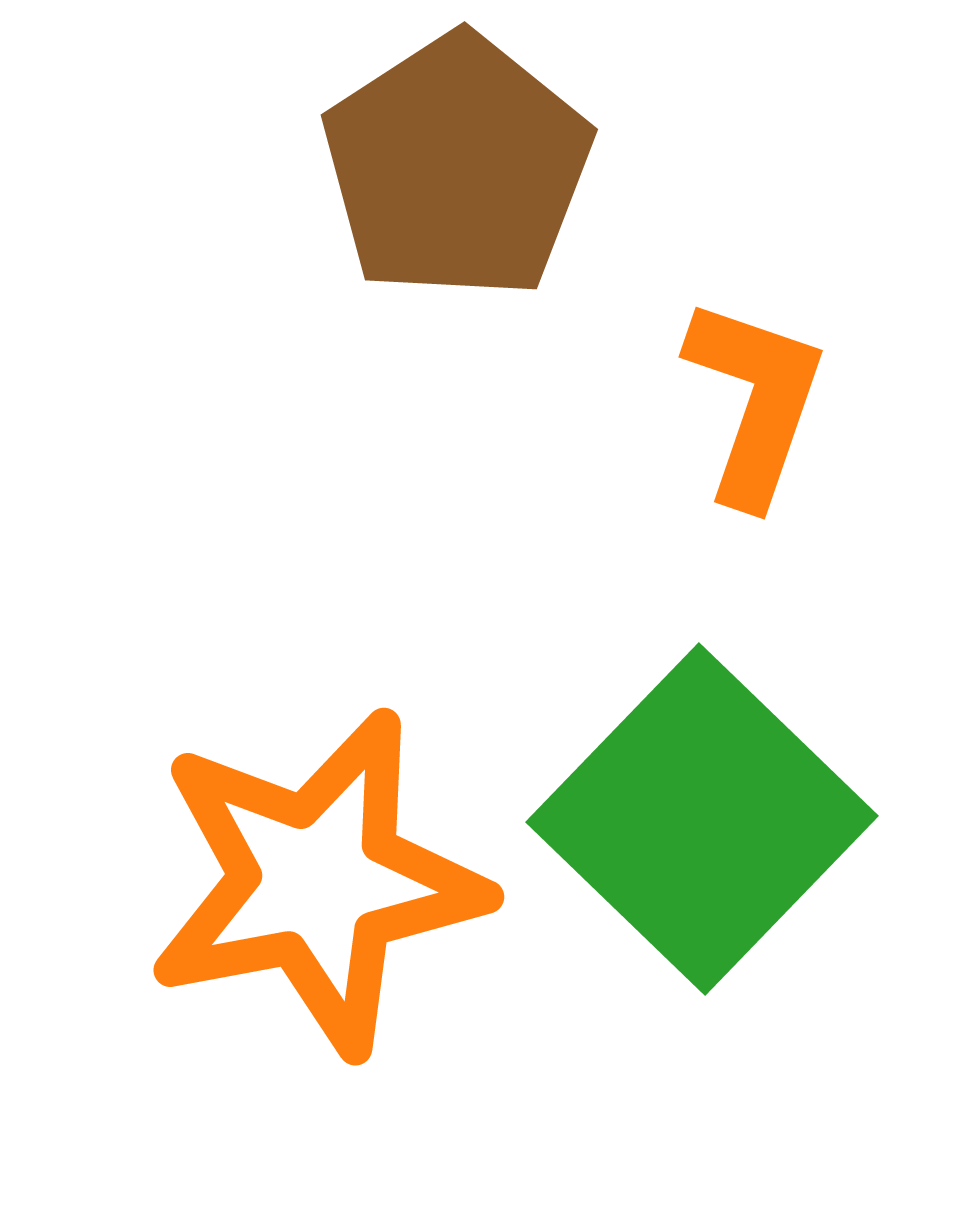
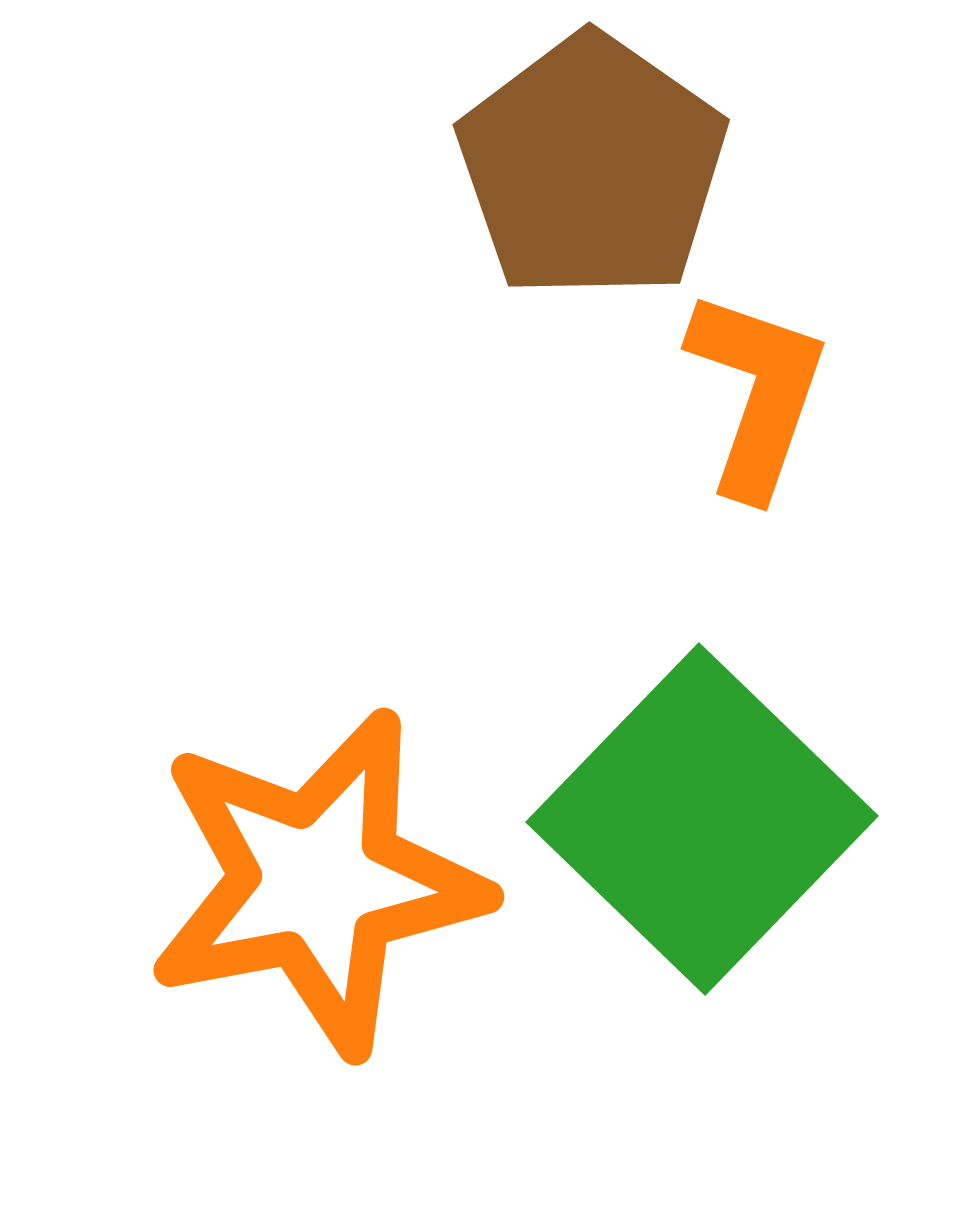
brown pentagon: moved 135 px right; rotated 4 degrees counterclockwise
orange L-shape: moved 2 px right, 8 px up
